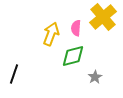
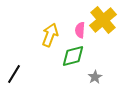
yellow cross: moved 3 px down
pink semicircle: moved 4 px right, 2 px down
yellow arrow: moved 1 px left, 1 px down
black line: rotated 12 degrees clockwise
